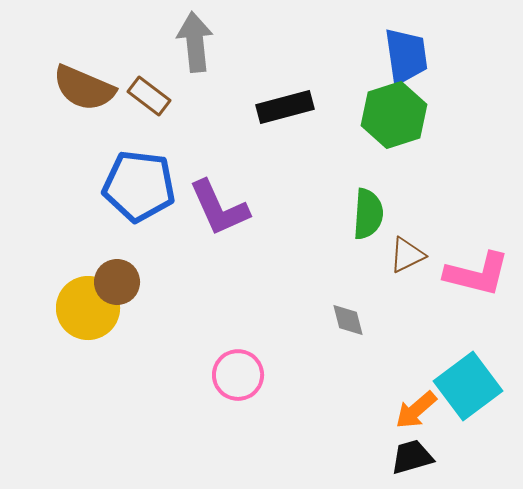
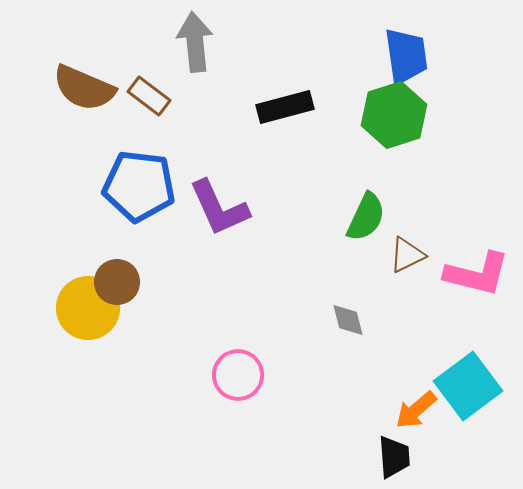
green semicircle: moved 2 px left, 3 px down; rotated 21 degrees clockwise
black trapezoid: moved 18 px left; rotated 102 degrees clockwise
